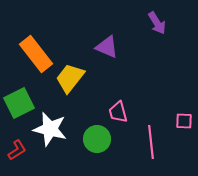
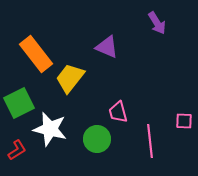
pink line: moved 1 px left, 1 px up
